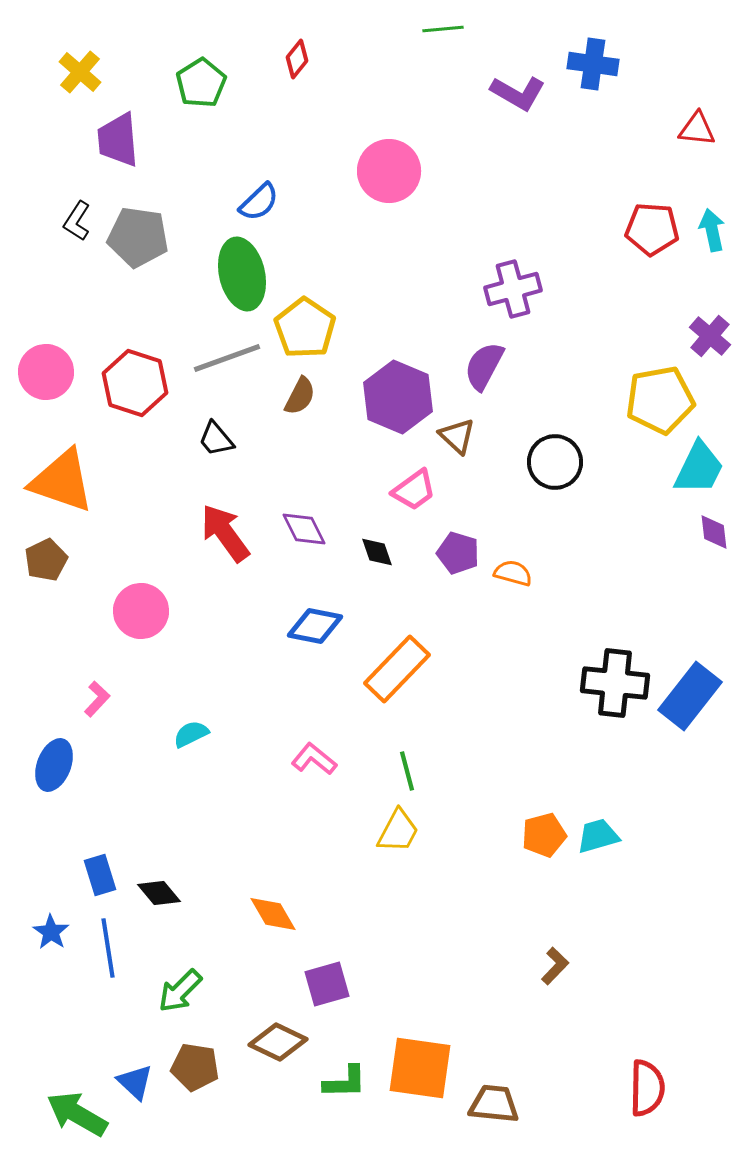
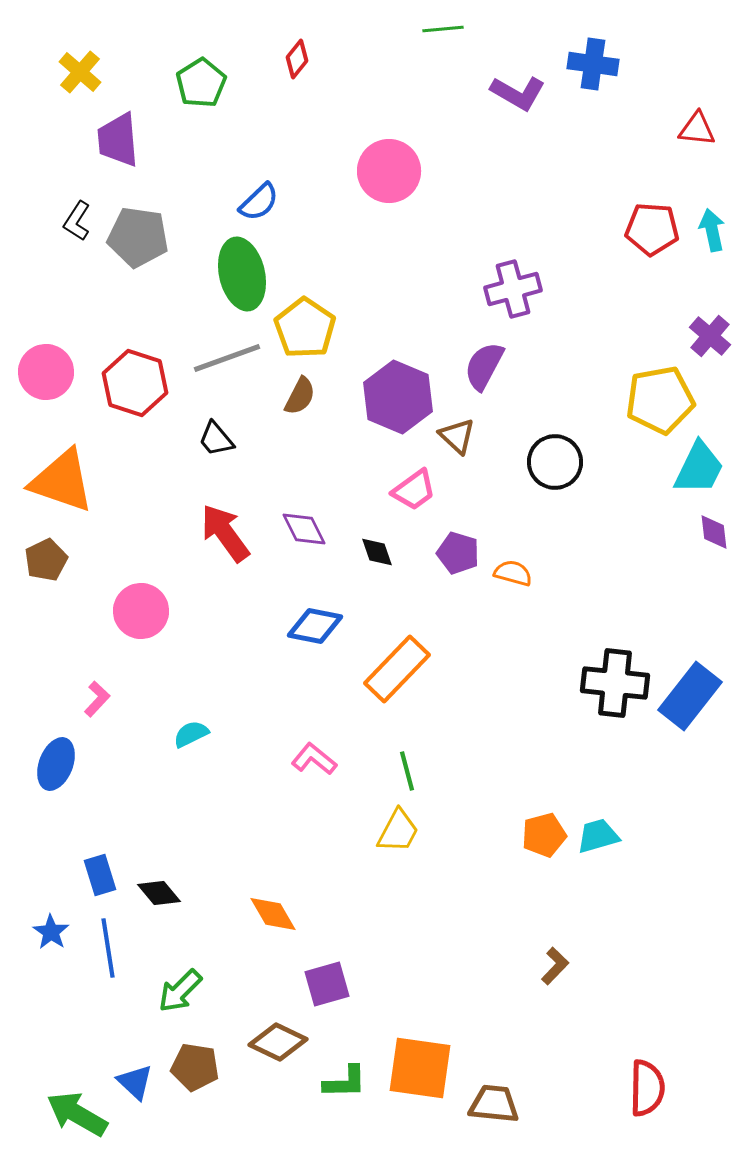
blue ellipse at (54, 765): moved 2 px right, 1 px up
